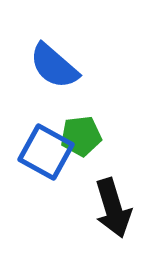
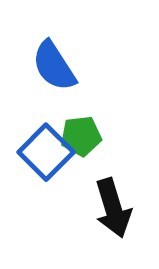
blue semicircle: rotated 16 degrees clockwise
blue square: rotated 16 degrees clockwise
